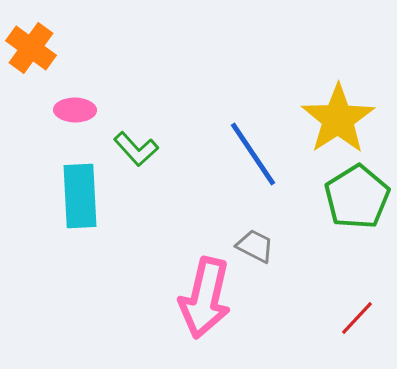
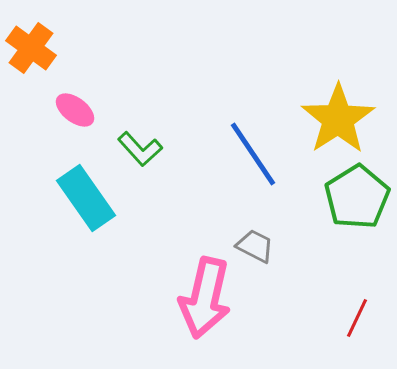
pink ellipse: rotated 36 degrees clockwise
green L-shape: moved 4 px right
cyan rectangle: moved 6 px right, 2 px down; rotated 32 degrees counterclockwise
red line: rotated 18 degrees counterclockwise
